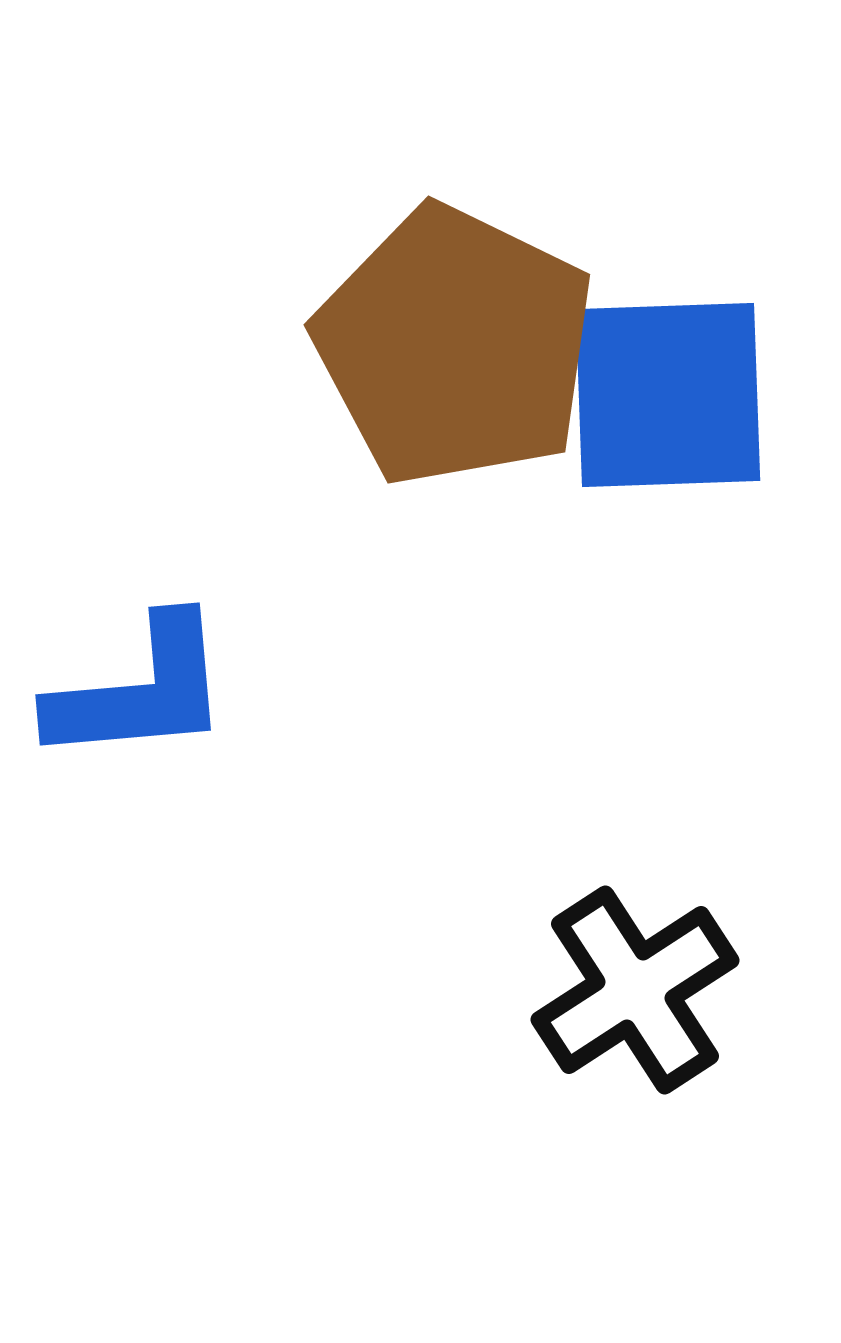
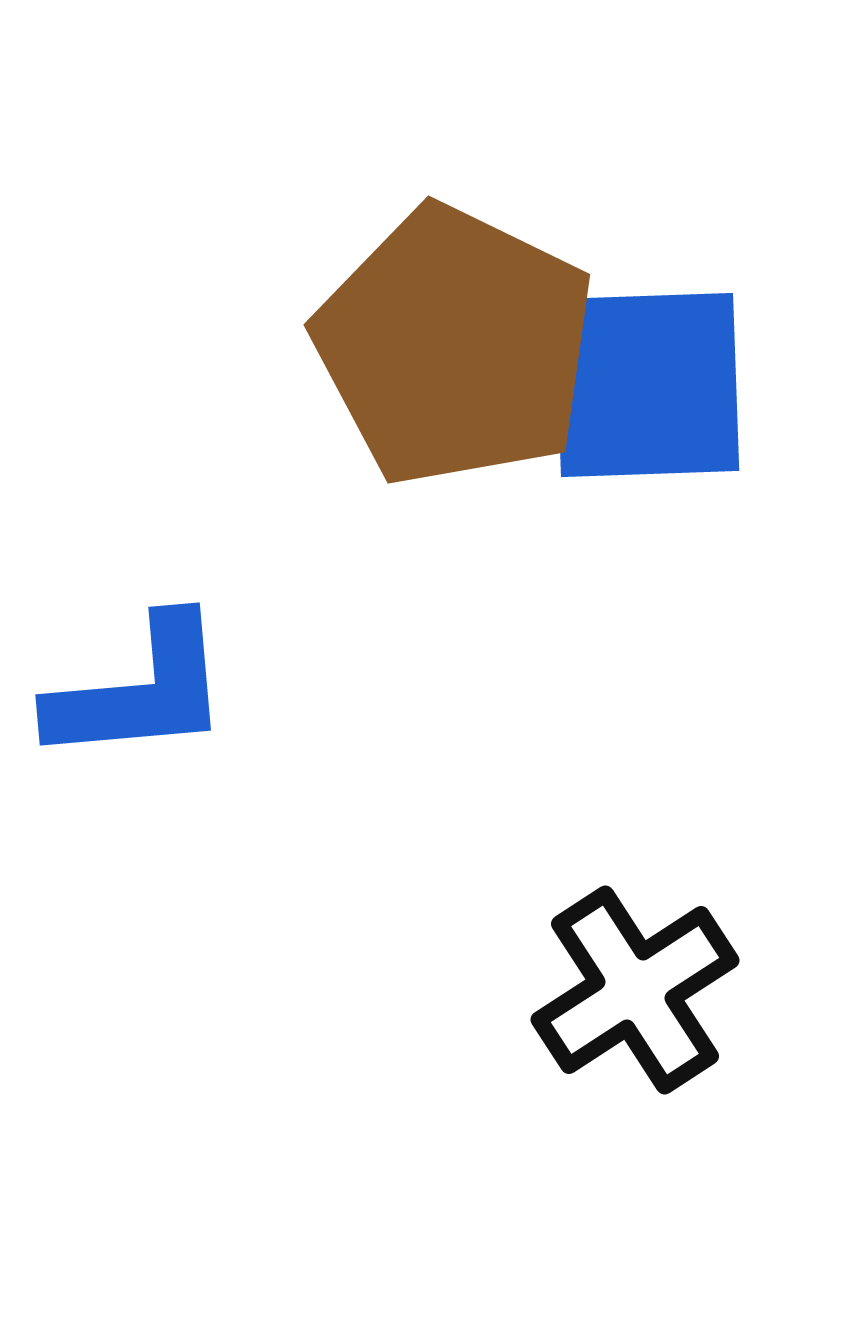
blue square: moved 21 px left, 10 px up
